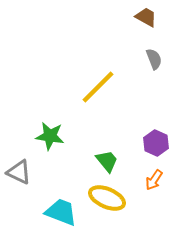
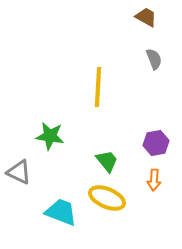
yellow line: rotated 42 degrees counterclockwise
purple hexagon: rotated 25 degrees clockwise
orange arrow: rotated 30 degrees counterclockwise
